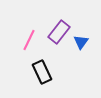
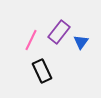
pink line: moved 2 px right
black rectangle: moved 1 px up
